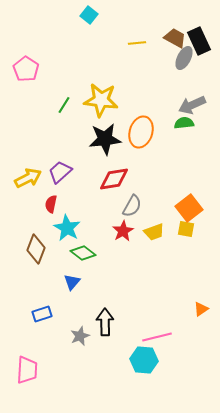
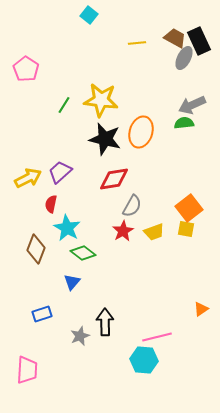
black star: rotated 20 degrees clockwise
